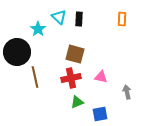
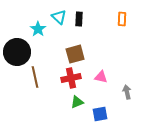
brown square: rotated 30 degrees counterclockwise
